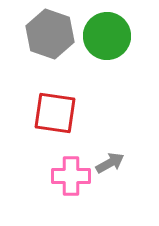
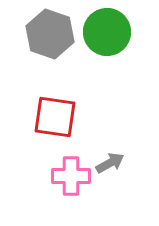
green circle: moved 4 px up
red square: moved 4 px down
